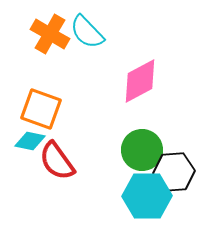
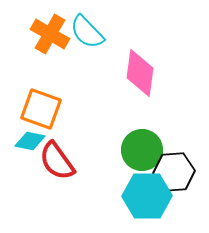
pink diamond: moved 8 px up; rotated 54 degrees counterclockwise
